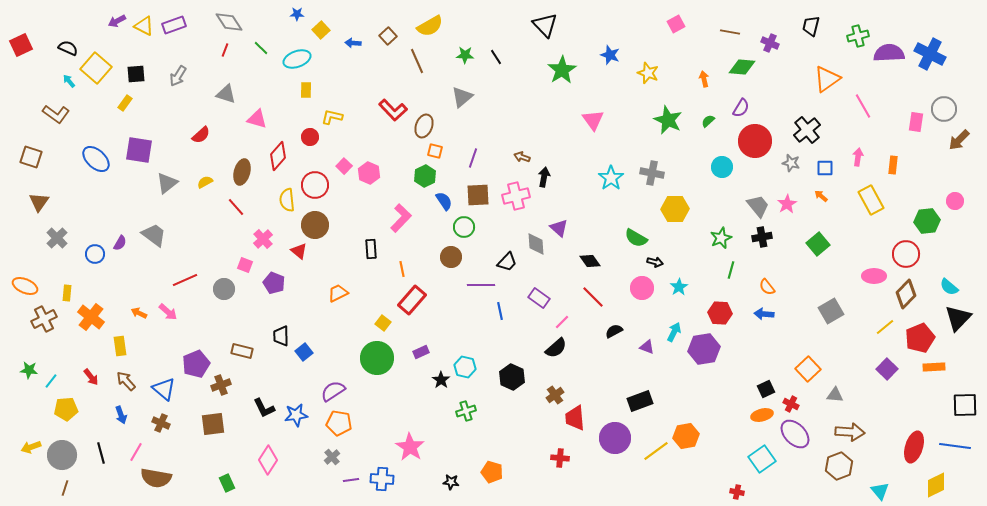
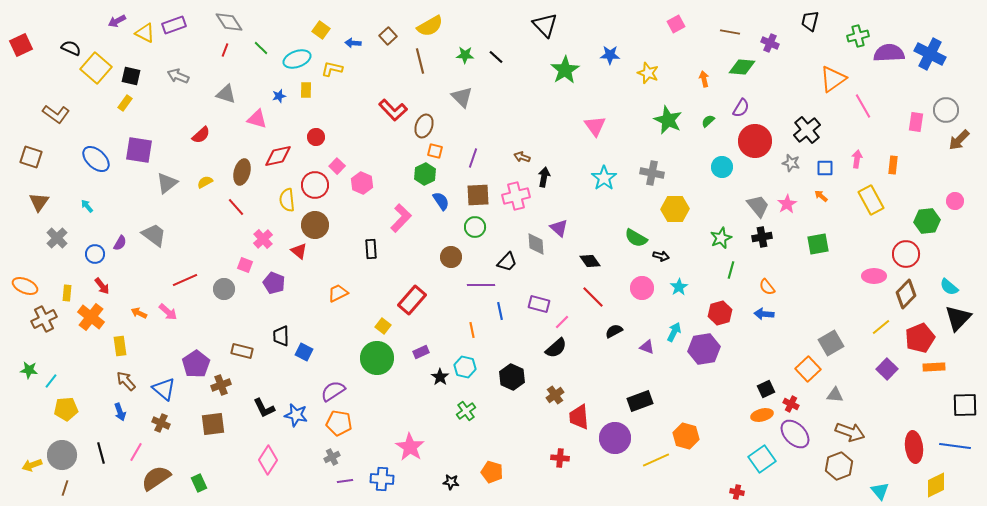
blue star at (297, 14): moved 18 px left, 82 px down; rotated 16 degrees counterclockwise
yellow triangle at (144, 26): moved 1 px right, 7 px down
black trapezoid at (811, 26): moved 1 px left, 5 px up
yellow square at (321, 30): rotated 12 degrees counterclockwise
black semicircle at (68, 48): moved 3 px right
blue star at (610, 55): rotated 18 degrees counterclockwise
black line at (496, 57): rotated 14 degrees counterclockwise
brown line at (417, 61): moved 3 px right; rotated 10 degrees clockwise
green star at (562, 70): moved 3 px right
black square at (136, 74): moved 5 px left, 2 px down; rotated 18 degrees clockwise
gray arrow at (178, 76): rotated 80 degrees clockwise
orange triangle at (827, 79): moved 6 px right
cyan arrow at (69, 81): moved 18 px right, 125 px down
gray triangle at (462, 97): rotated 35 degrees counterclockwise
gray circle at (944, 109): moved 2 px right, 1 px down
yellow L-shape at (332, 117): moved 48 px up
pink triangle at (593, 120): moved 2 px right, 6 px down
red circle at (310, 137): moved 6 px right
red diamond at (278, 156): rotated 36 degrees clockwise
pink arrow at (858, 157): moved 1 px left, 2 px down
pink square at (344, 166): moved 7 px left
pink hexagon at (369, 173): moved 7 px left, 10 px down
green hexagon at (425, 176): moved 2 px up
cyan star at (611, 178): moved 7 px left
blue semicircle at (444, 201): moved 3 px left
green circle at (464, 227): moved 11 px right
green square at (818, 244): rotated 30 degrees clockwise
black arrow at (655, 262): moved 6 px right, 6 px up
orange line at (402, 269): moved 70 px right, 61 px down
purple rectangle at (539, 298): moved 6 px down; rotated 20 degrees counterclockwise
gray square at (831, 311): moved 32 px down
red hexagon at (720, 313): rotated 20 degrees counterclockwise
yellow square at (383, 323): moved 3 px down
yellow line at (885, 327): moved 4 px left
blue square at (304, 352): rotated 24 degrees counterclockwise
purple pentagon at (196, 364): rotated 12 degrees counterclockwise
red arrow at (91, 377): moved 11 px right, 91 px up
black star at (441, 380): moved 1 px left, 3 px up
green cross at (466, 411): rotated 18 degrees counterclockwise
blue arrow at (121, 415): moved 1 px left, 3 px up
blue star at (296, 415): rotated 20 degrees clockwise
red trapezoid at (575, 418): moved 4 px right, 1 px up
brown arrow at (850, 432): rotated 16 degrees clockwise
orange hexagon at (686, 436): rotated 25 degrees clockwise
yellow arrow at (31, 447): moved 1 px right, 18 px down
red ellipse at (914, 447): rotated 24 degrees counterclockwise
yellow line at (656, 451): moved 9 px down; rotated 12 degrees clockwise
gray cross at (332, 457): rotated 14 degrees clockwise
brown semicircle at (156, 478): rotated 136 degrees clockwise
purple line at (351, 480): moved 6 px left, 1 px down
green rectangle at (227, 483): moved 28 px left
